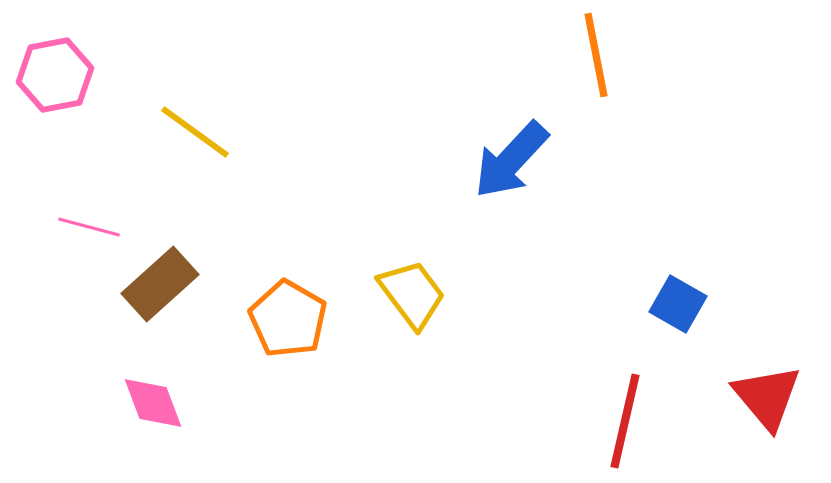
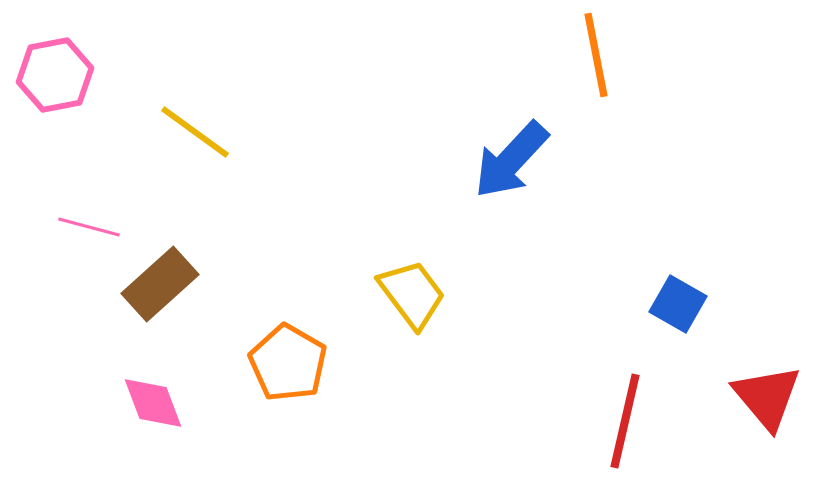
orange pentagon: moved 44 px down
